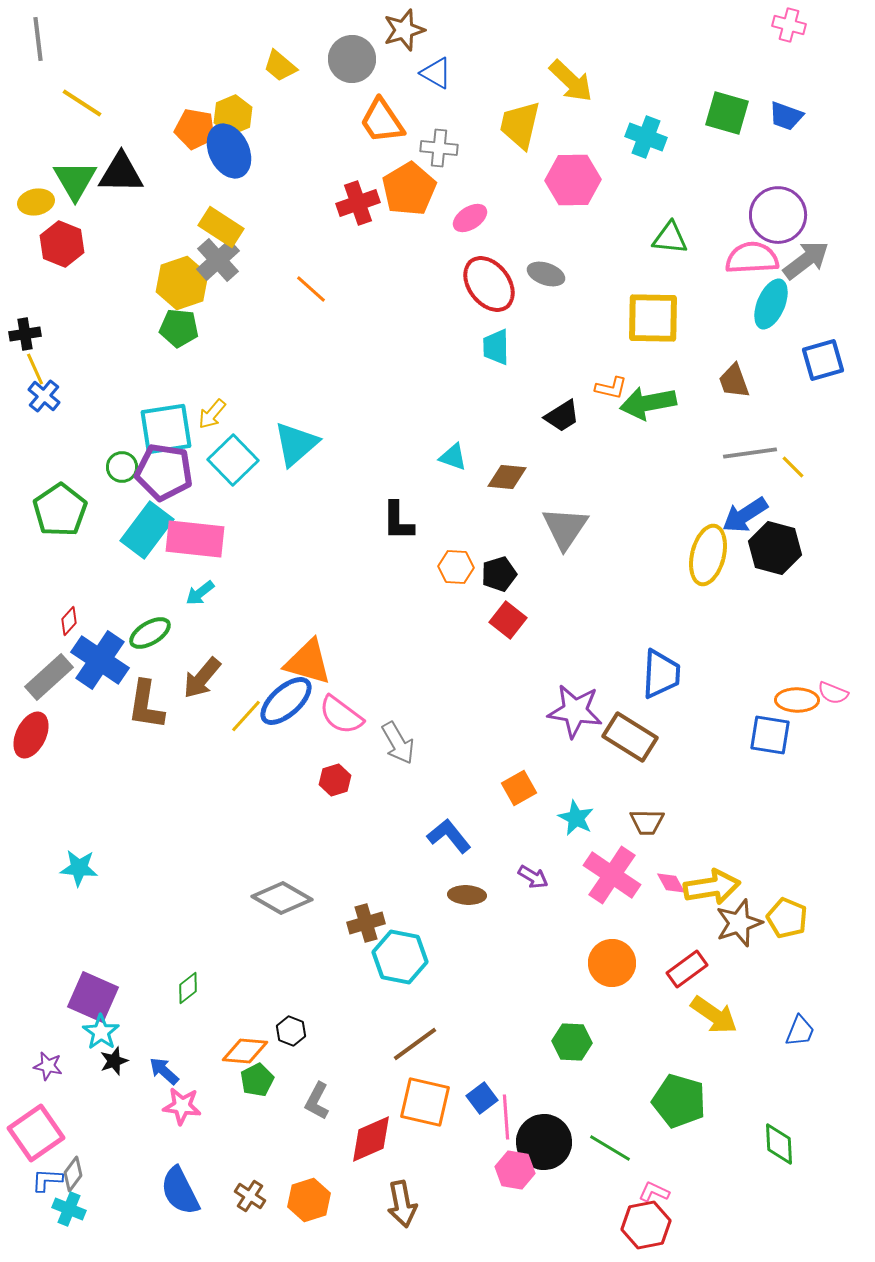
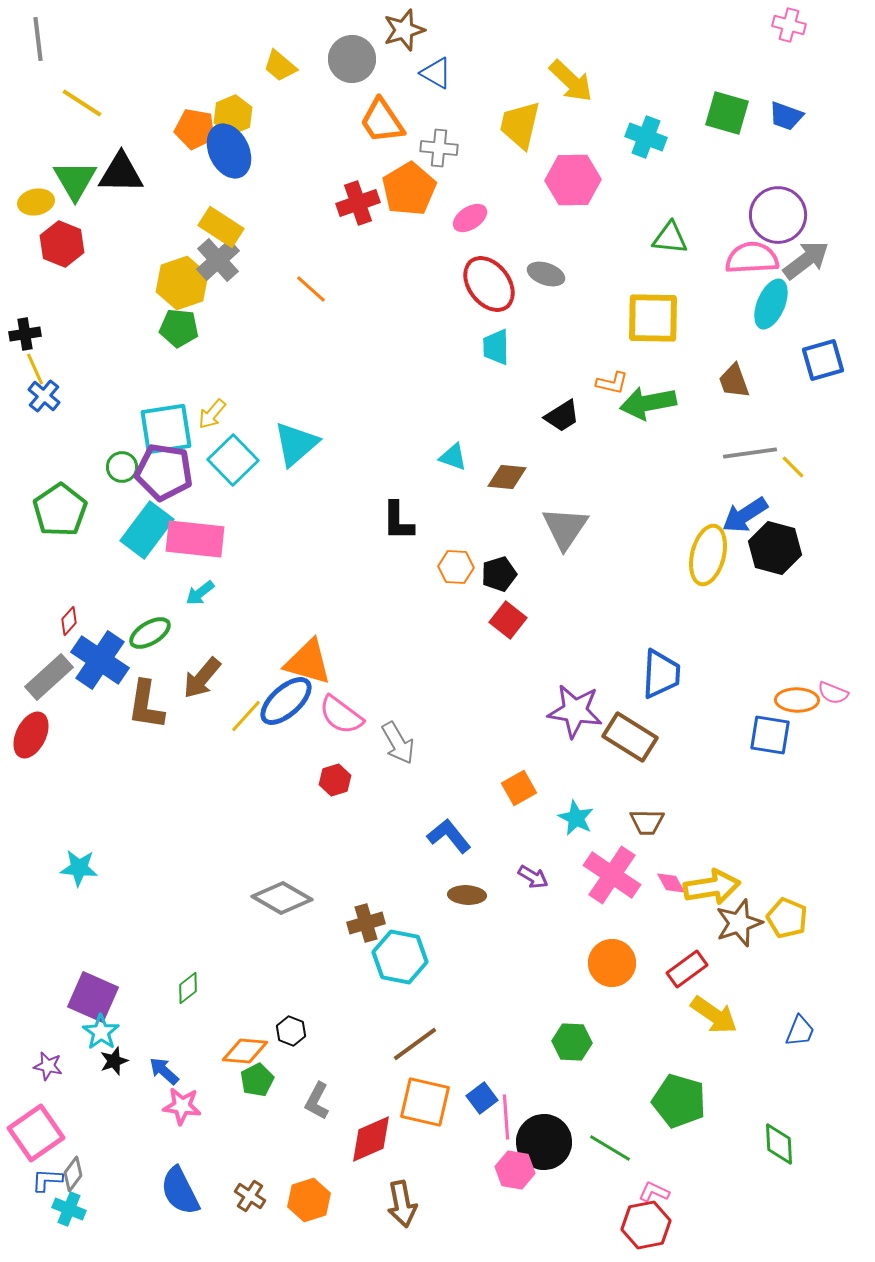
orange L-shape at (611, 388): moved 1 px right, 5 px up
